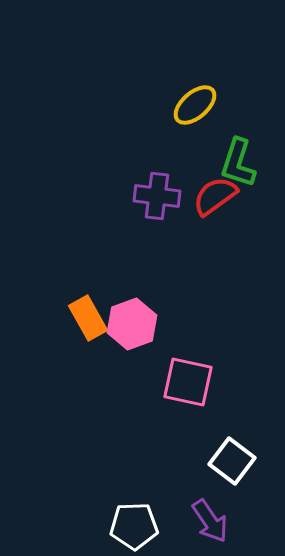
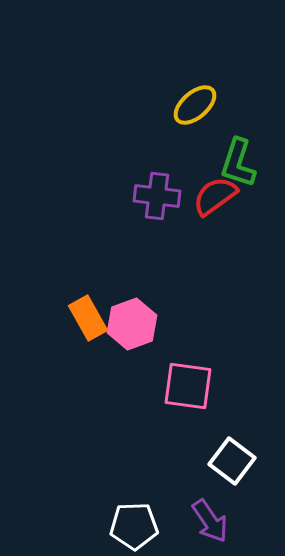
pink square: moved 4 px down; rotated 4 degrees counterclockwise
